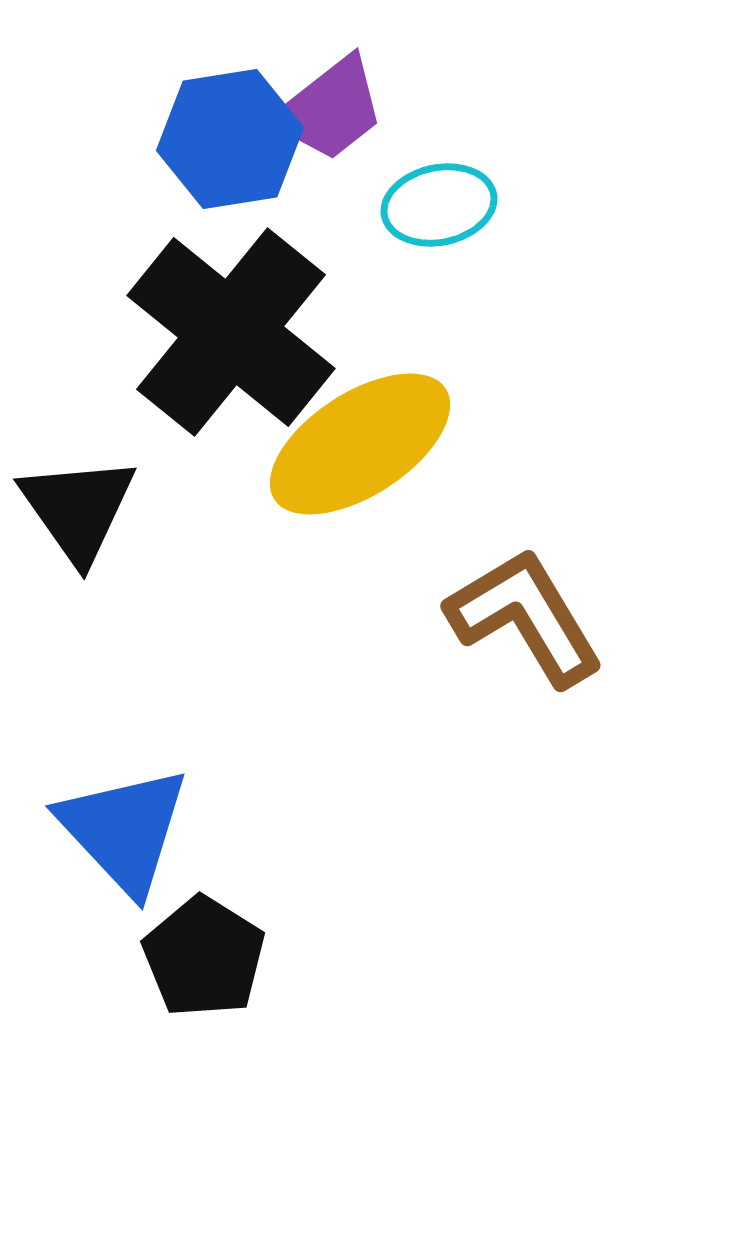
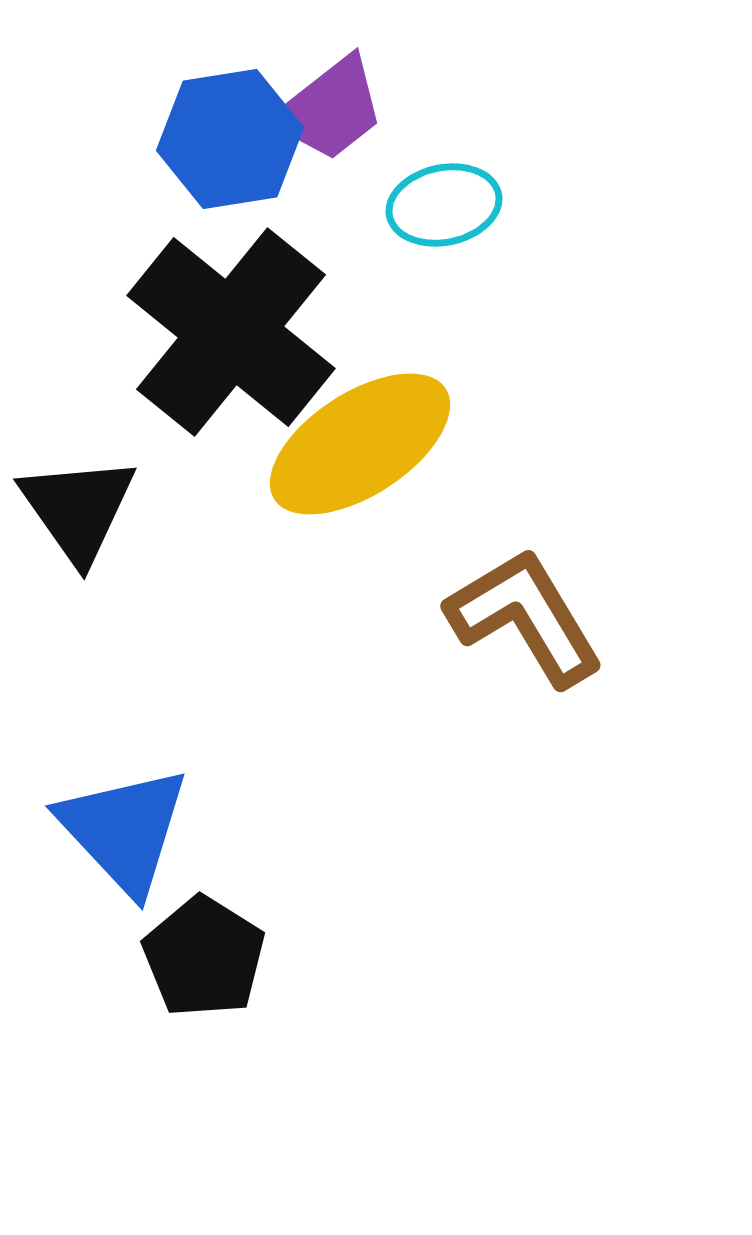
cyan ellipse: moved 5 px right
